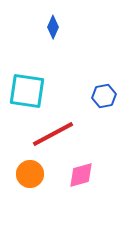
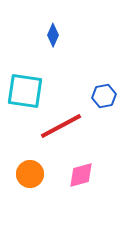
blue diamond: moved 8 px down
cyan square: moved 2 px left
red line: moved 8 px right, 8 px up
